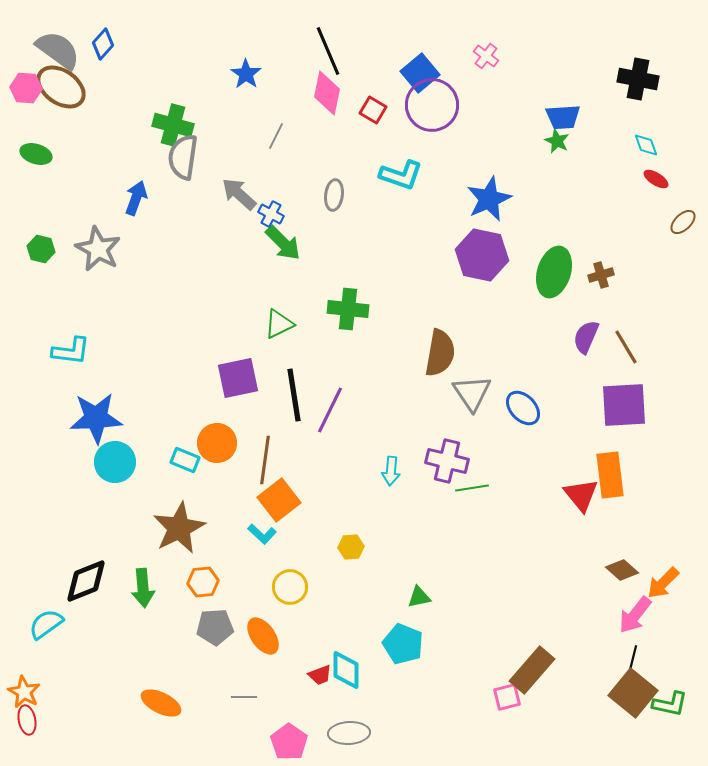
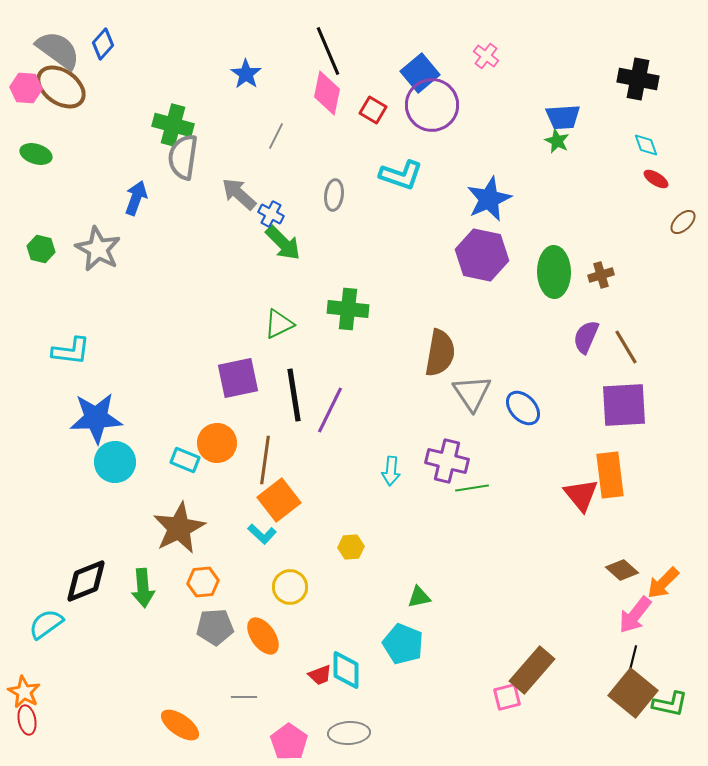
green ellipse at (554, 272): rotated 18 degrees counterclockwise
orange ellipse at (161, 703): moved 19 px right, 22 px down; rotated 9 degrees clockwise
